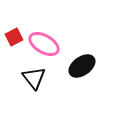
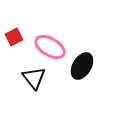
pink ellipse: moved 6 px right, 3 px down
black ellipse: rotated 24 degrees counterclockwise
